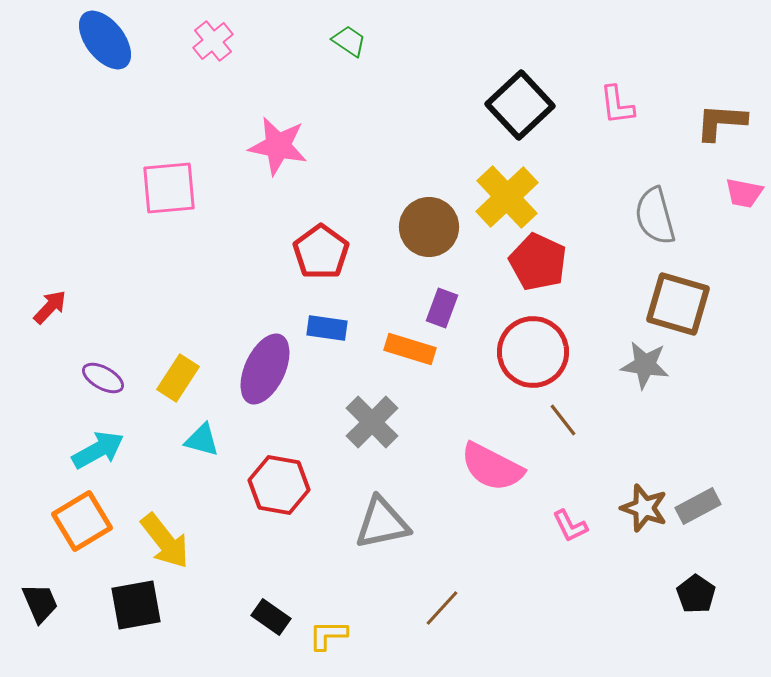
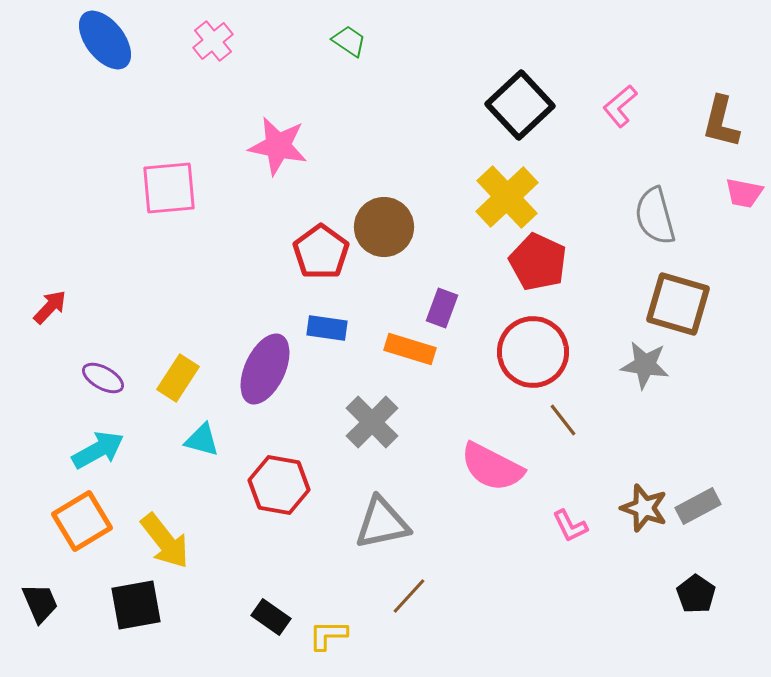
pink L-shape at (617, 105): moved 3 px right, 1 px down; rotated 57 degrees clockwise
brown L-shape at (721, 122): rotated 80 degrees counterclockwise
brown circle at (429, 227): moved 45 px left
brown line at (442, 608): moved 33 px left, 12 px up
